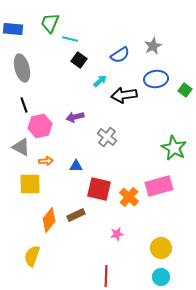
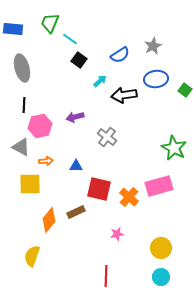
cyan line: rotated 21 degrees clockwise
black line: rotated 21 degrees clockwise
brown rectangle: moved 3 px up
